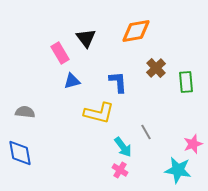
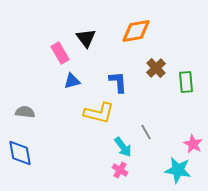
pink star: rotated 24 degrees counterclockwise
